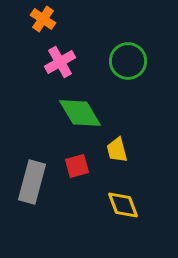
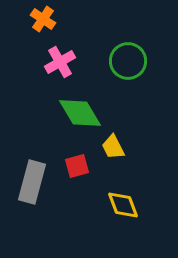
yellow trapezoid: moved 4 px left, 3 px up; rotated 12 degrees counterclockwise
